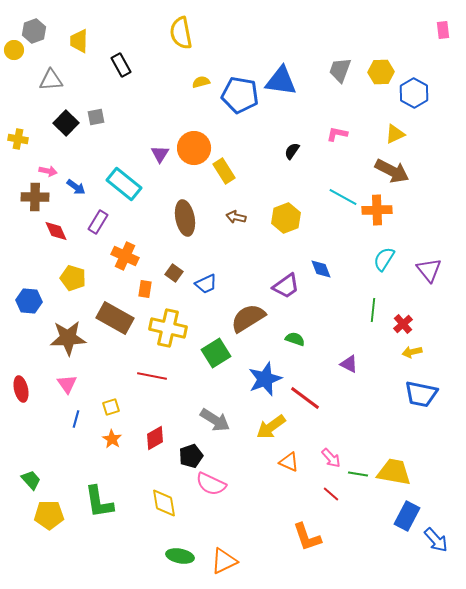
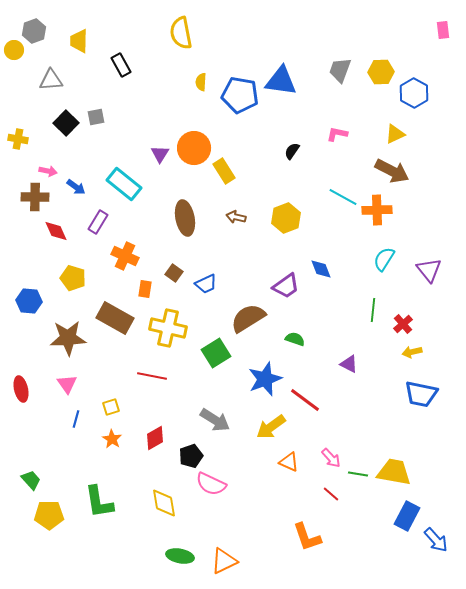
yellow semicircle at (201, 82): rotated 72 degrees counterclockwise
red line at (305, 398): moved 2 px down
